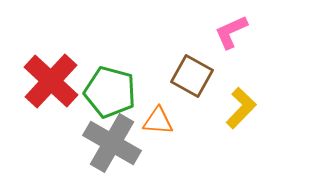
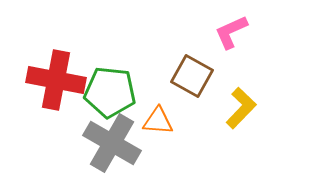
red cross: moved 5 px right, 1 px up; rotated 32 degrees counterclockwise
green pentagon: rotated 9 degrees counterclockwise
